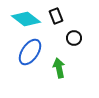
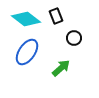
blue ellipse: moved 3 px left
green arrow: moved 2 px right; rotated 60 degrees clockwise
